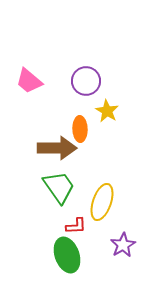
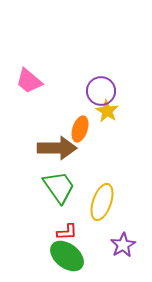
purple circle: moved 15 px right, 10 px down
orange ellipse: rotated 20 degrees clockwise
red L-shape: moved 9 px left, 6 px down
green ellipse: moved 1 px down; rotated 32 degrees counterclockwise
